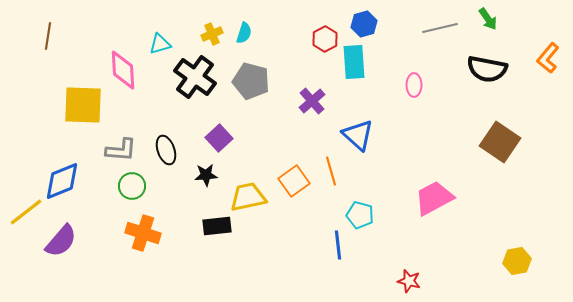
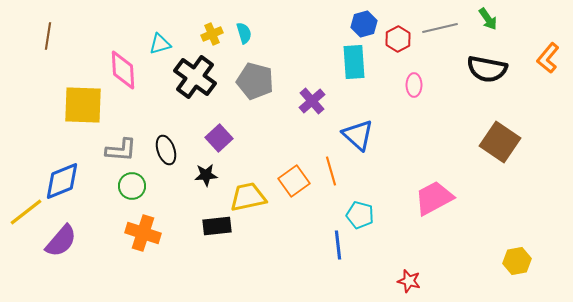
cyan semicircle: rotated 35 degrees counterclockwise
red hexagon: moved 73 px right
gray pentagon: moved 4 px right
